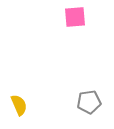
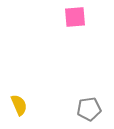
gray pentagon: moved 7 px down
